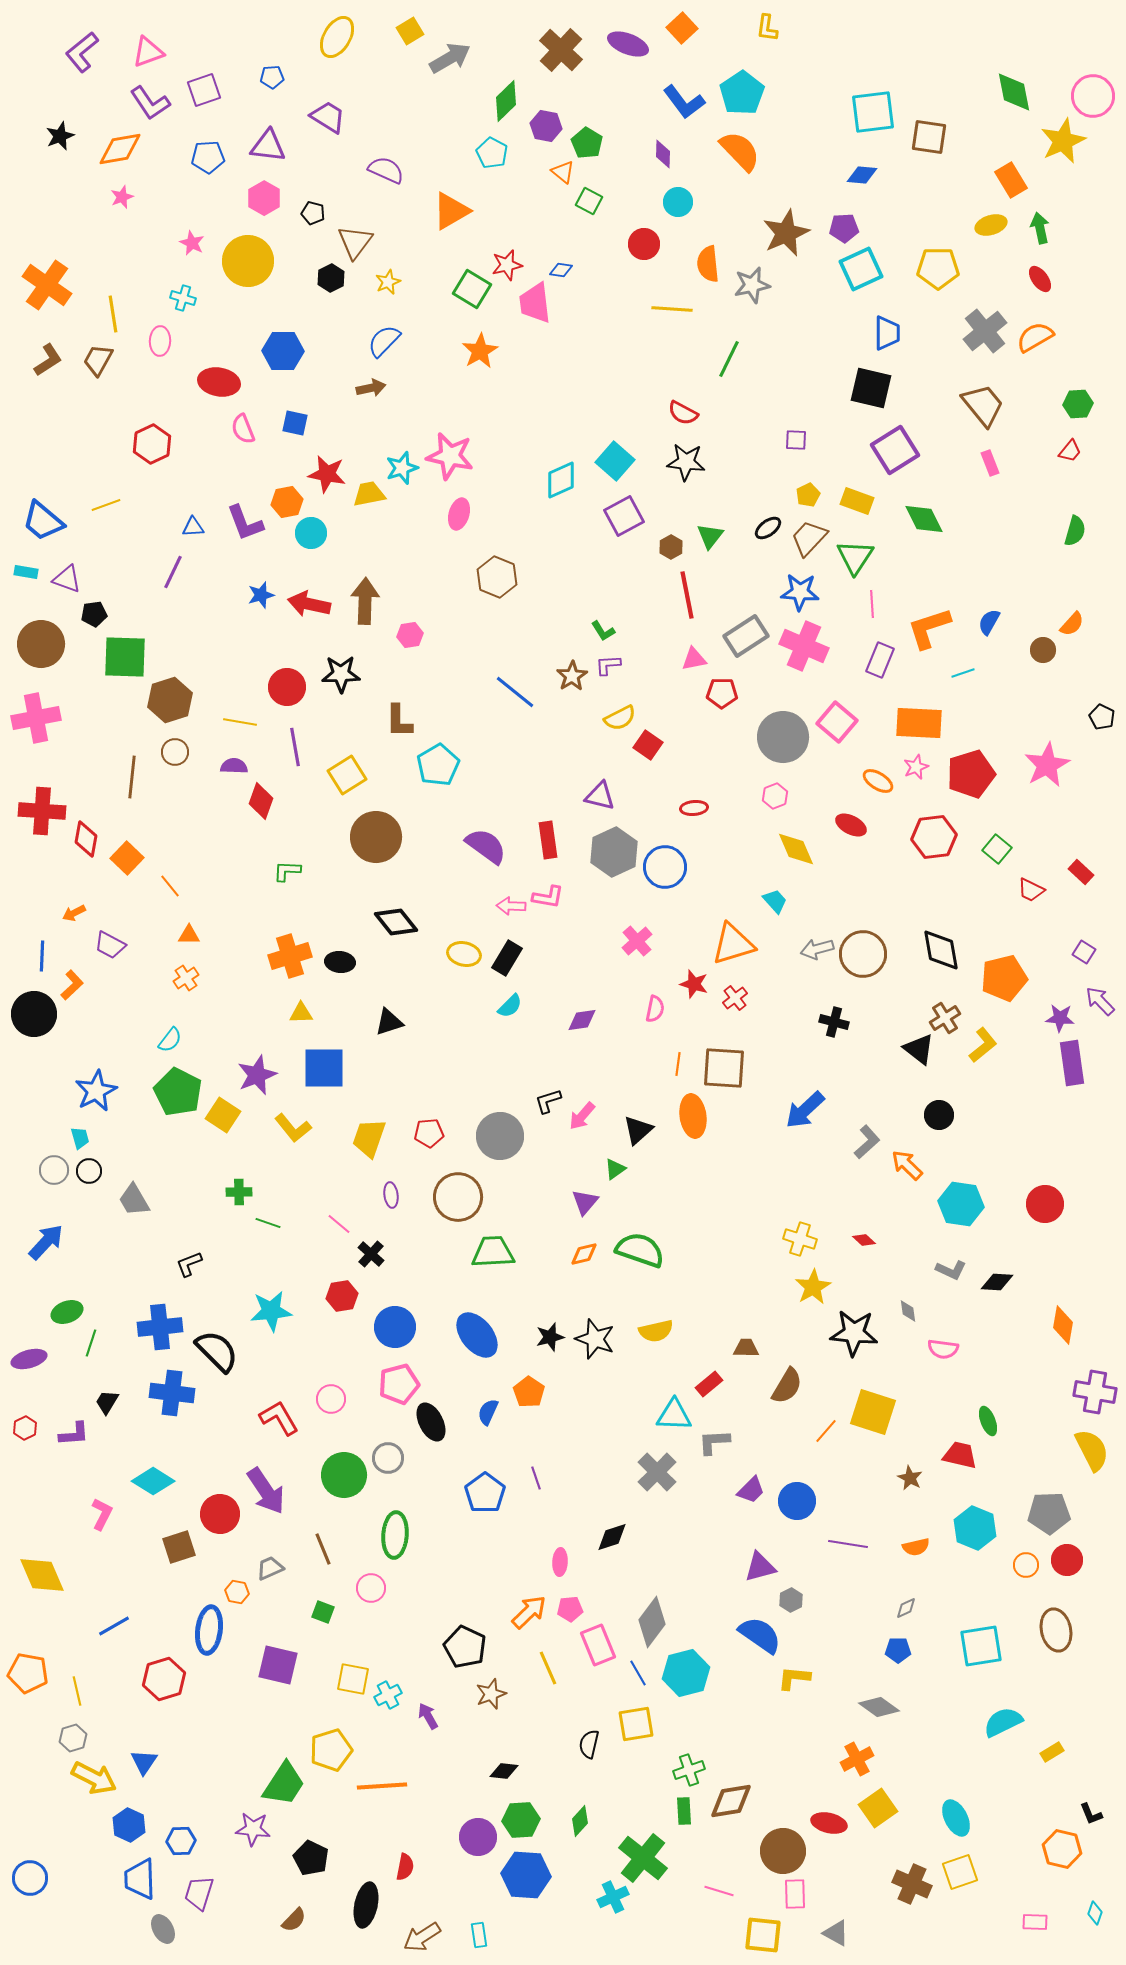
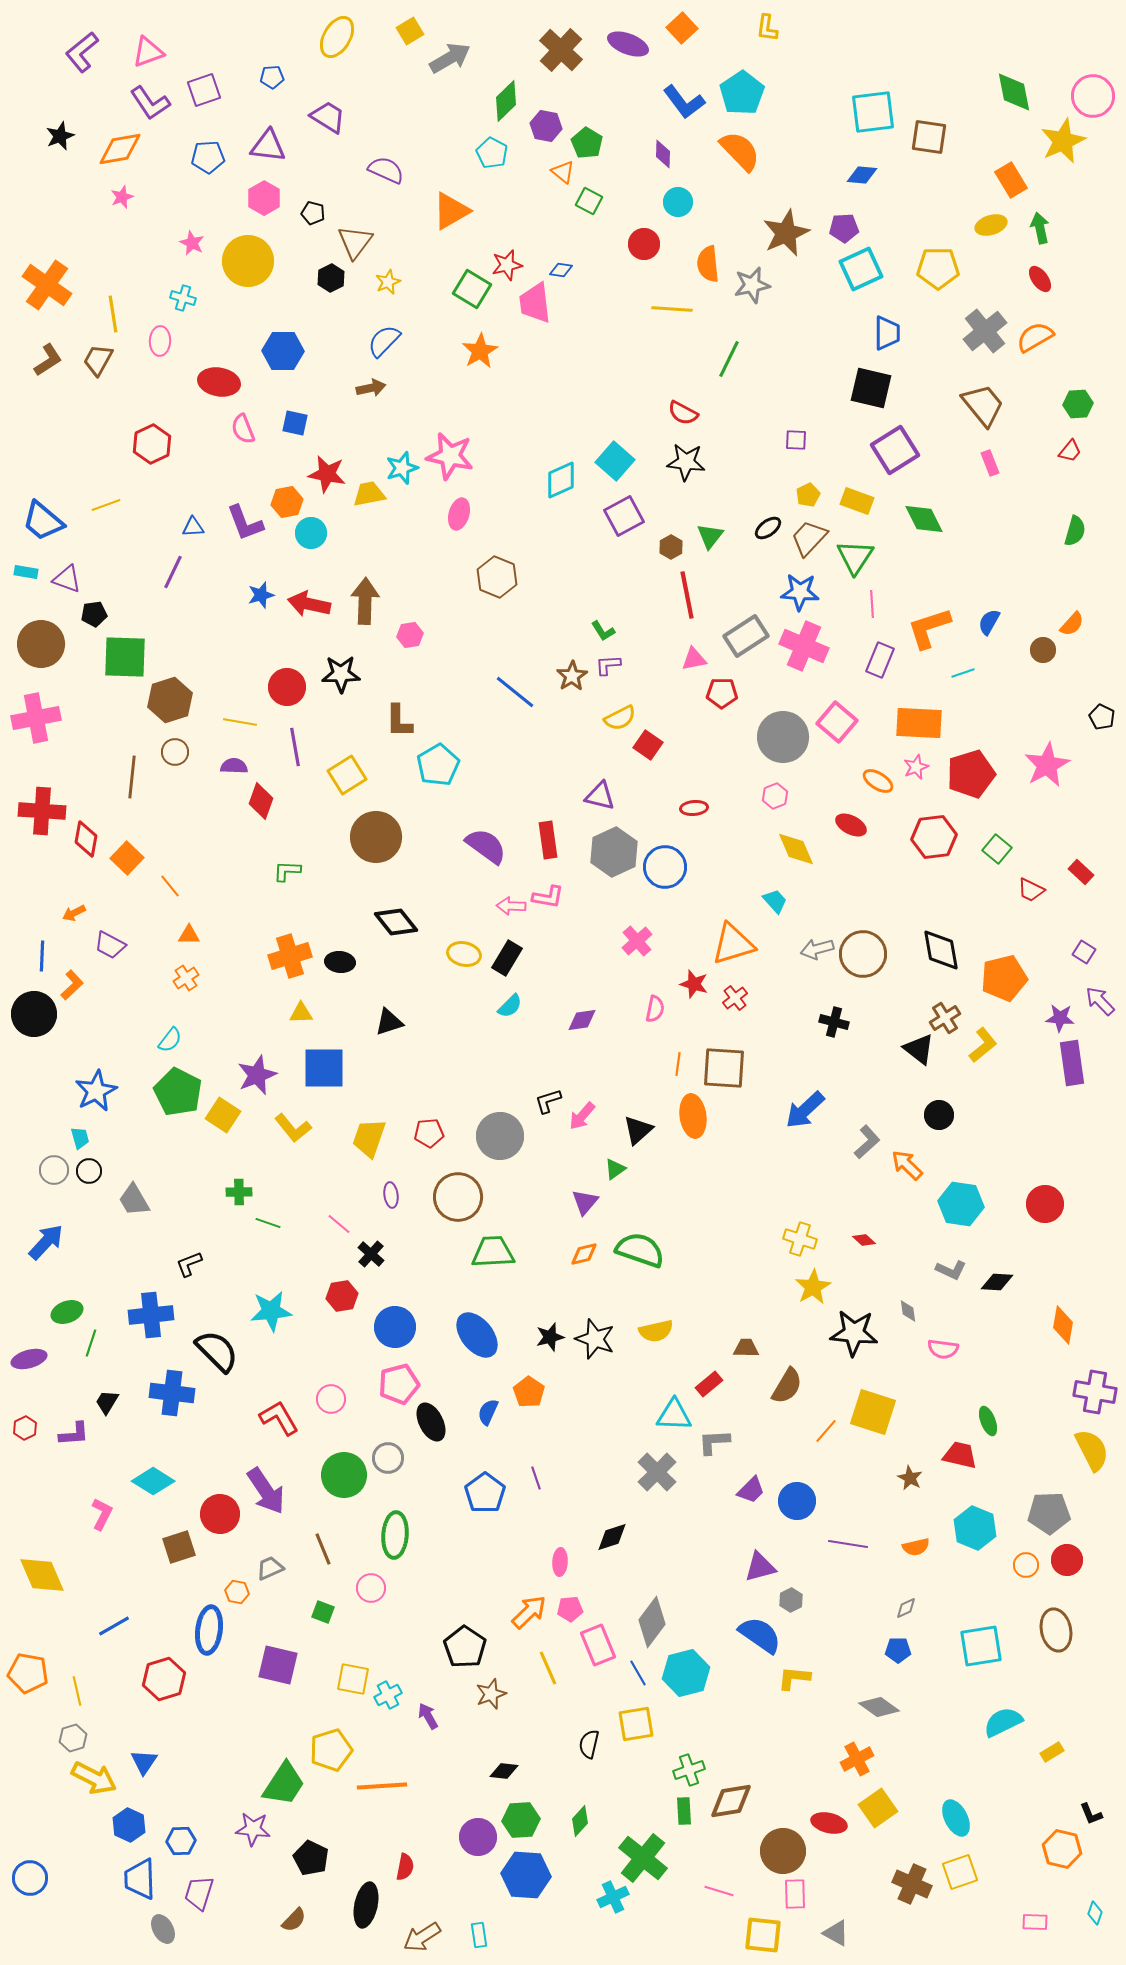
blue cross at (160, 1327): moved 9 px left, 12 px up
black pentagon at (465, 1647): rotated 9 degrees clockwise
